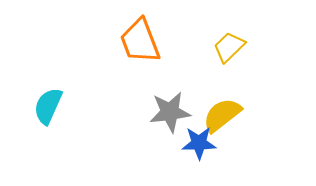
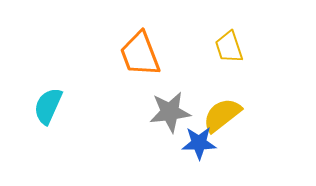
orange trapezoid: moved 13 px down
yellow trapezoid: rotated 64 degrees counterclockwise
